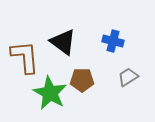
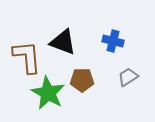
black triangle: rotated 16 degrees counterclockwise
brown L-shape: moved 2 px right
green star: moved 2 px left
